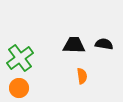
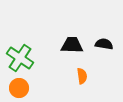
black trapezoid: moved 2 px left
green cross: rotated 20 degrees counterclockwise
